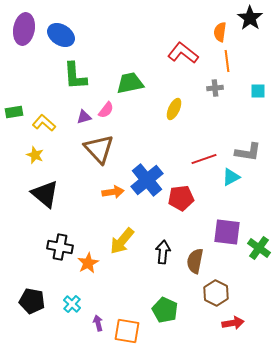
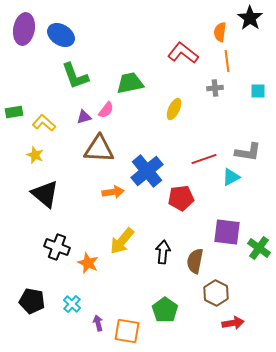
green L-shape: rotated 16 degrees counterclockwise
brown triangle: rotated 44 degrees counterclockwise
blue cross: moved 9 px up
black cross: moved 3 px left; rotated 10 degrees clockwise
orange star: rotated 20 degrees counterclockwise
green pentagon: rotated 10 degrees clockwise
